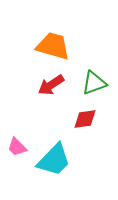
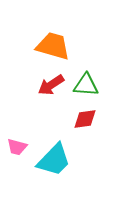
green triangle: moved 8 px left, 2 px down; rotated 24 degrees clockwise
pink trapezoid: rotated 30 degrees counterclockwise
